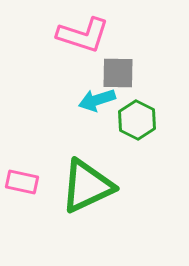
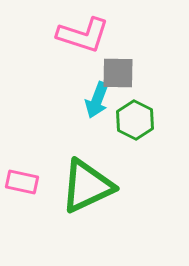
cyan arrow: rotated 51 degrees counterclockwise
green hexagon: moved 2 px left
